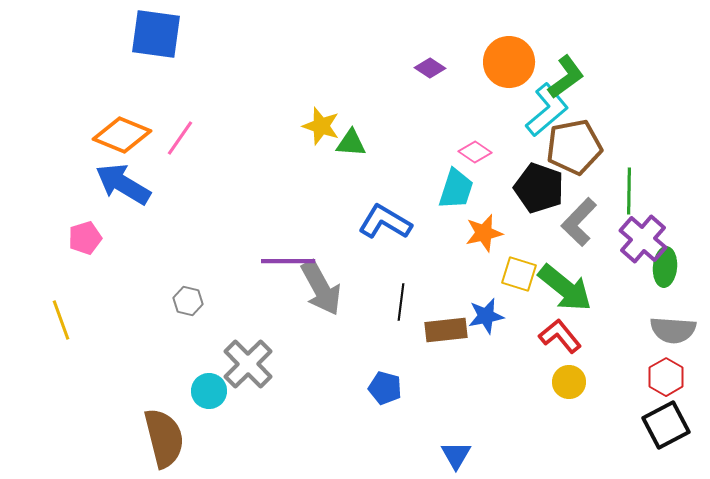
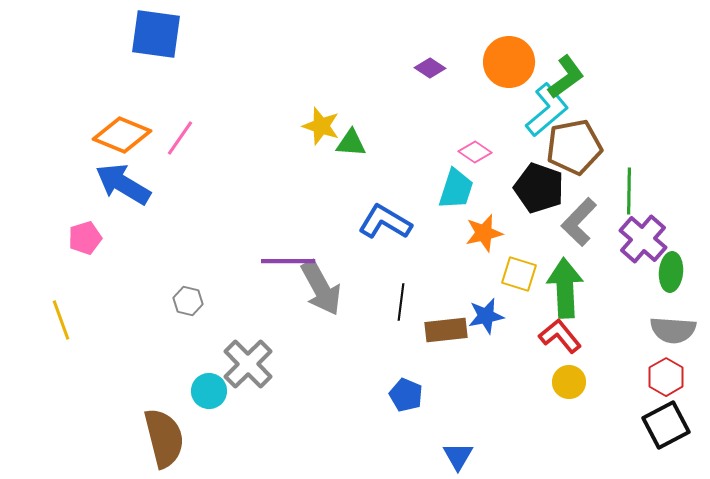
green ellipse: moved 6 px right, 5 px down
green arrow: rotated 132 degrees counterclockwise
blue pentagon: moved 21 px right, 7 px down; rotated 8 degrees clockwise
blue triangle: moved 2 px right, 1 px down
